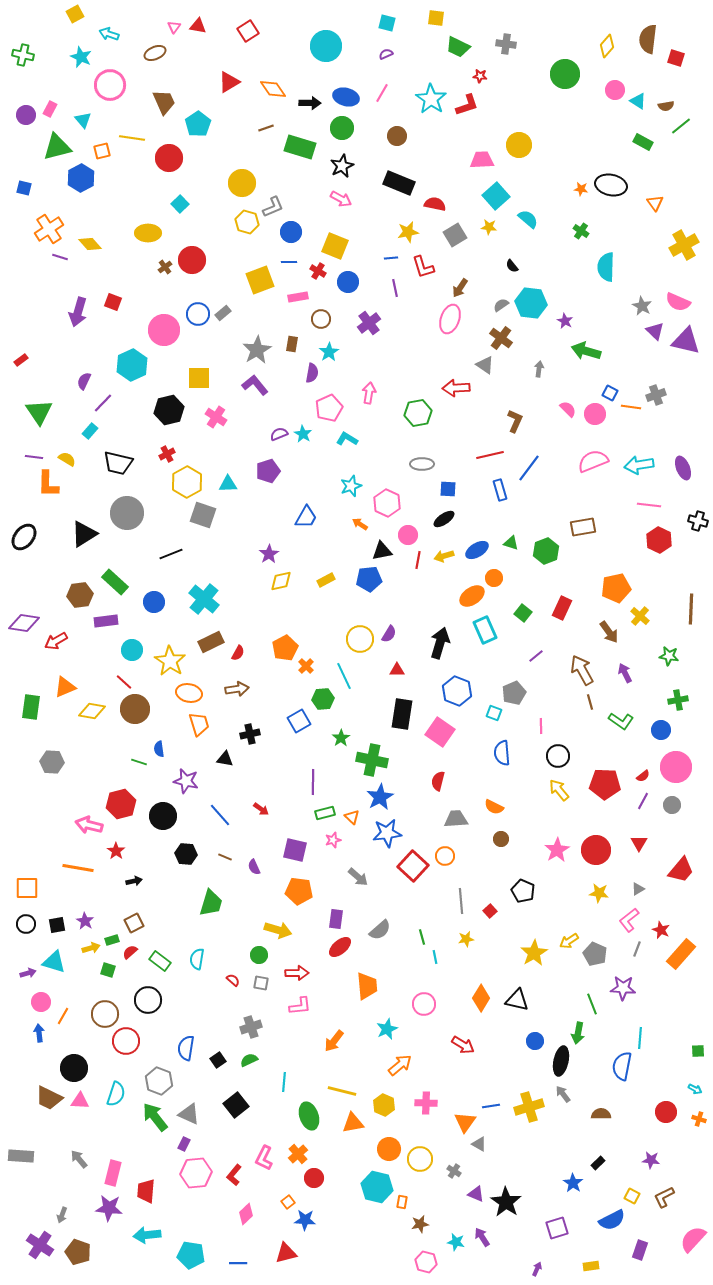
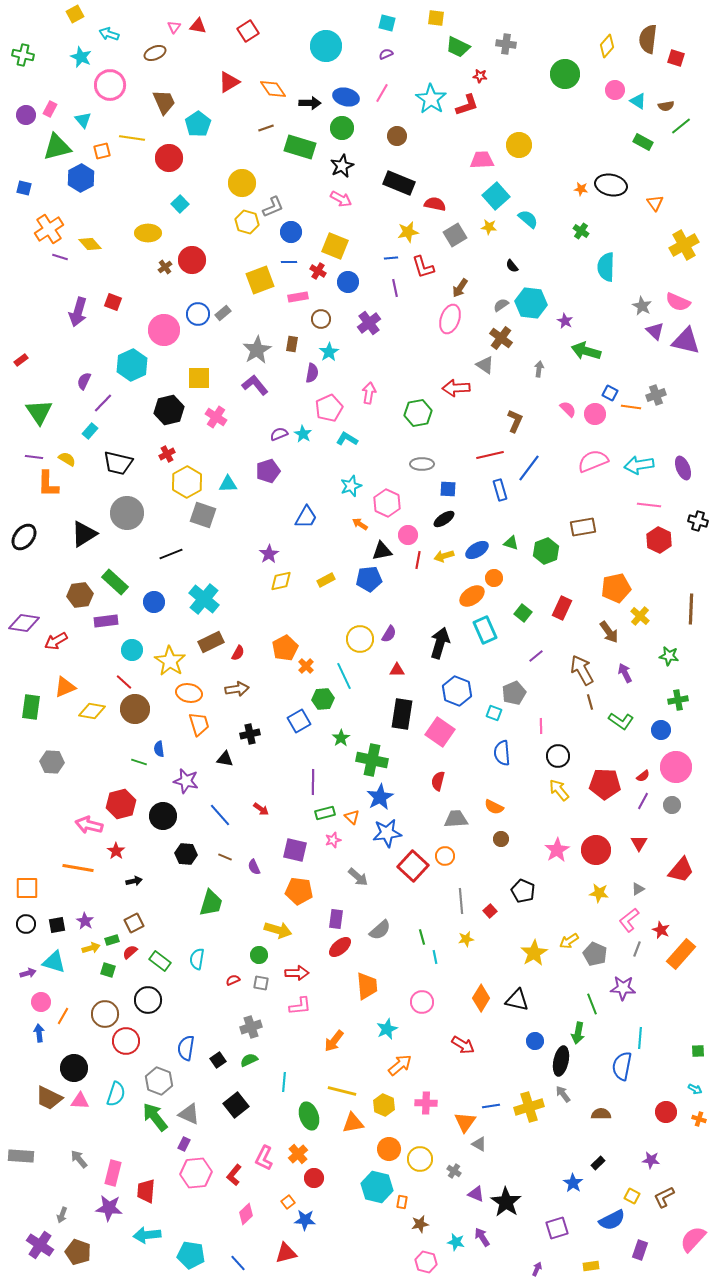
red semicircle at (233, 980): rotated 64 degrees counterclockwise
pink circle at (424, 1004): moved 2 px left, 2 px up
blue line at (238, 1263): rotated 48 degrees clockwise
